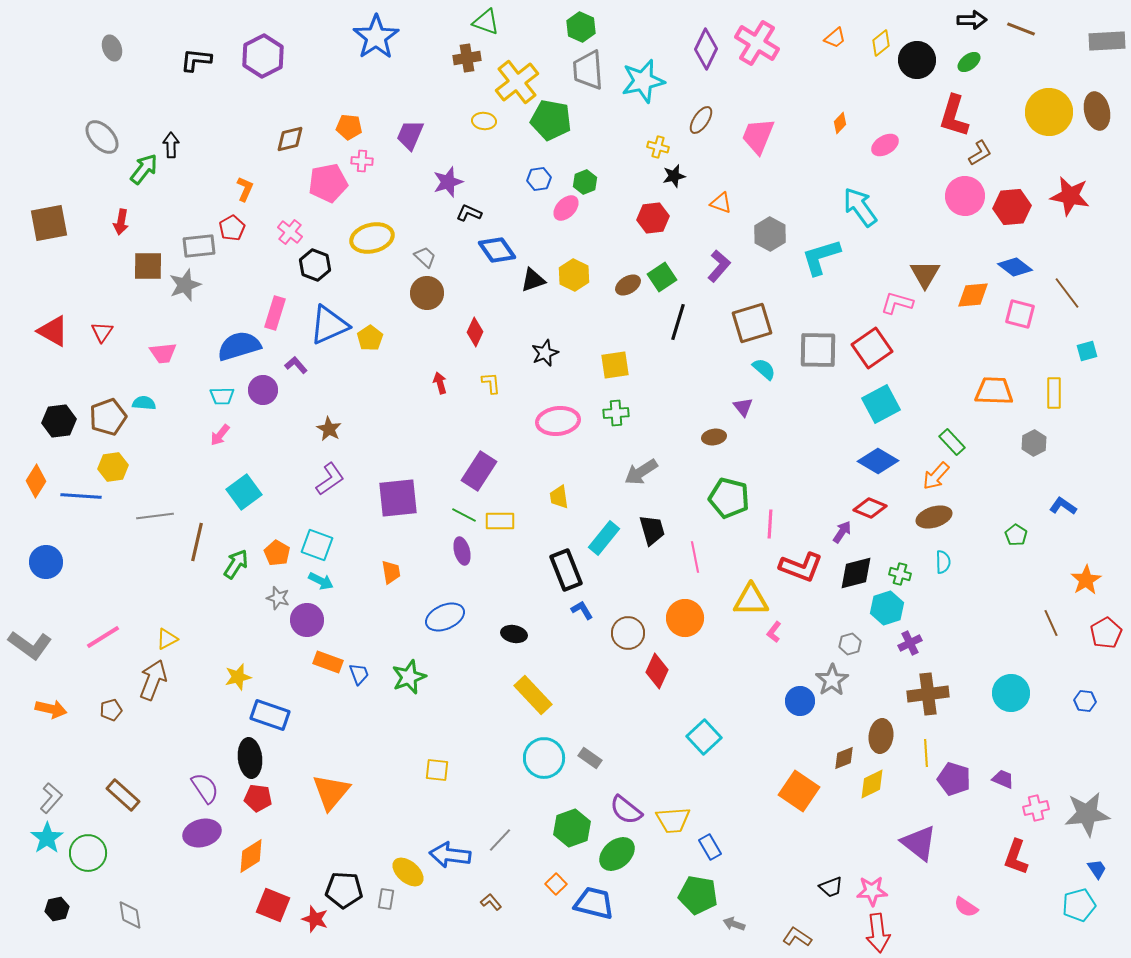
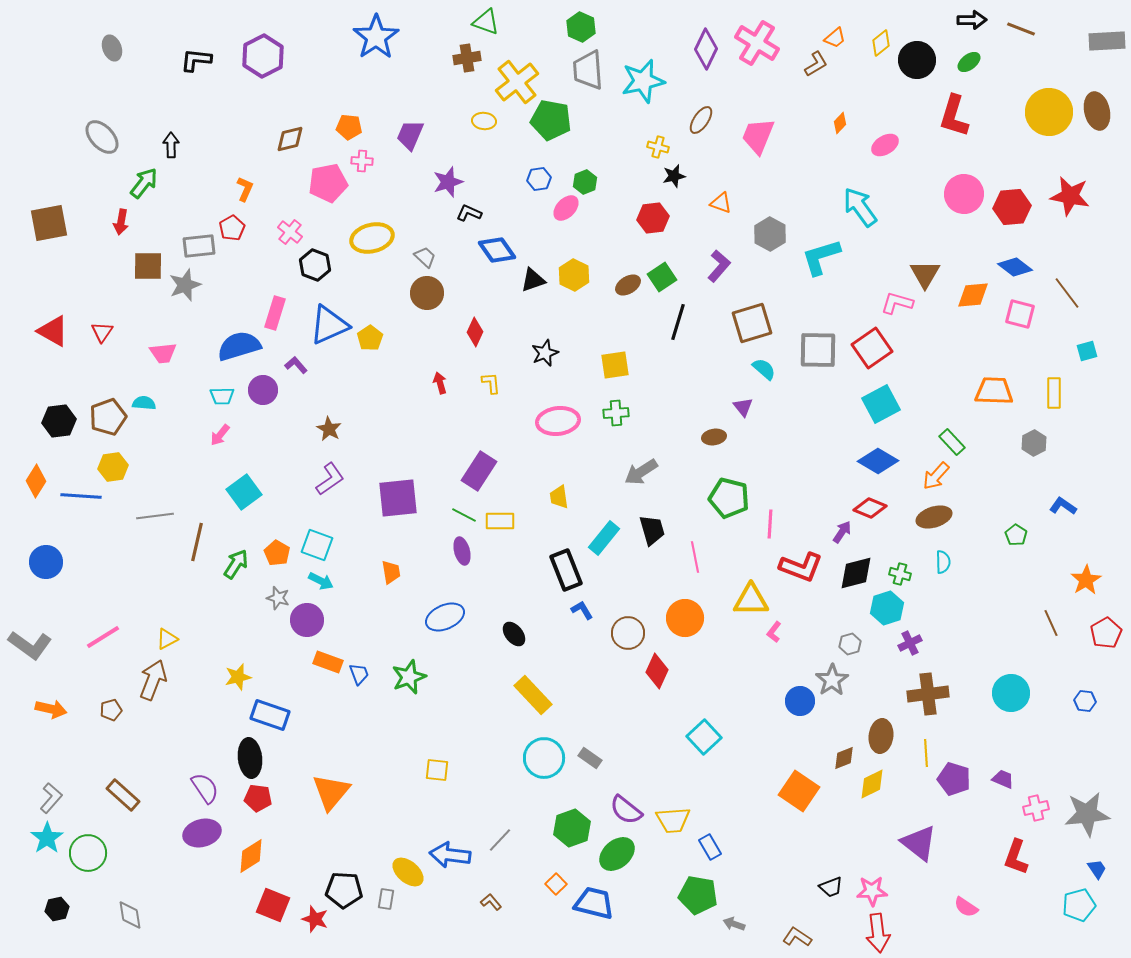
brown L-shape at (980, 153): moved 164 px left, 89 px up
green arrow at (144, 169): moved 14 px down
pink circle at (965, 196): moved 1 px left, 2 px up
black ellipse at (514, 634): rotated 40 degrees clockwise
